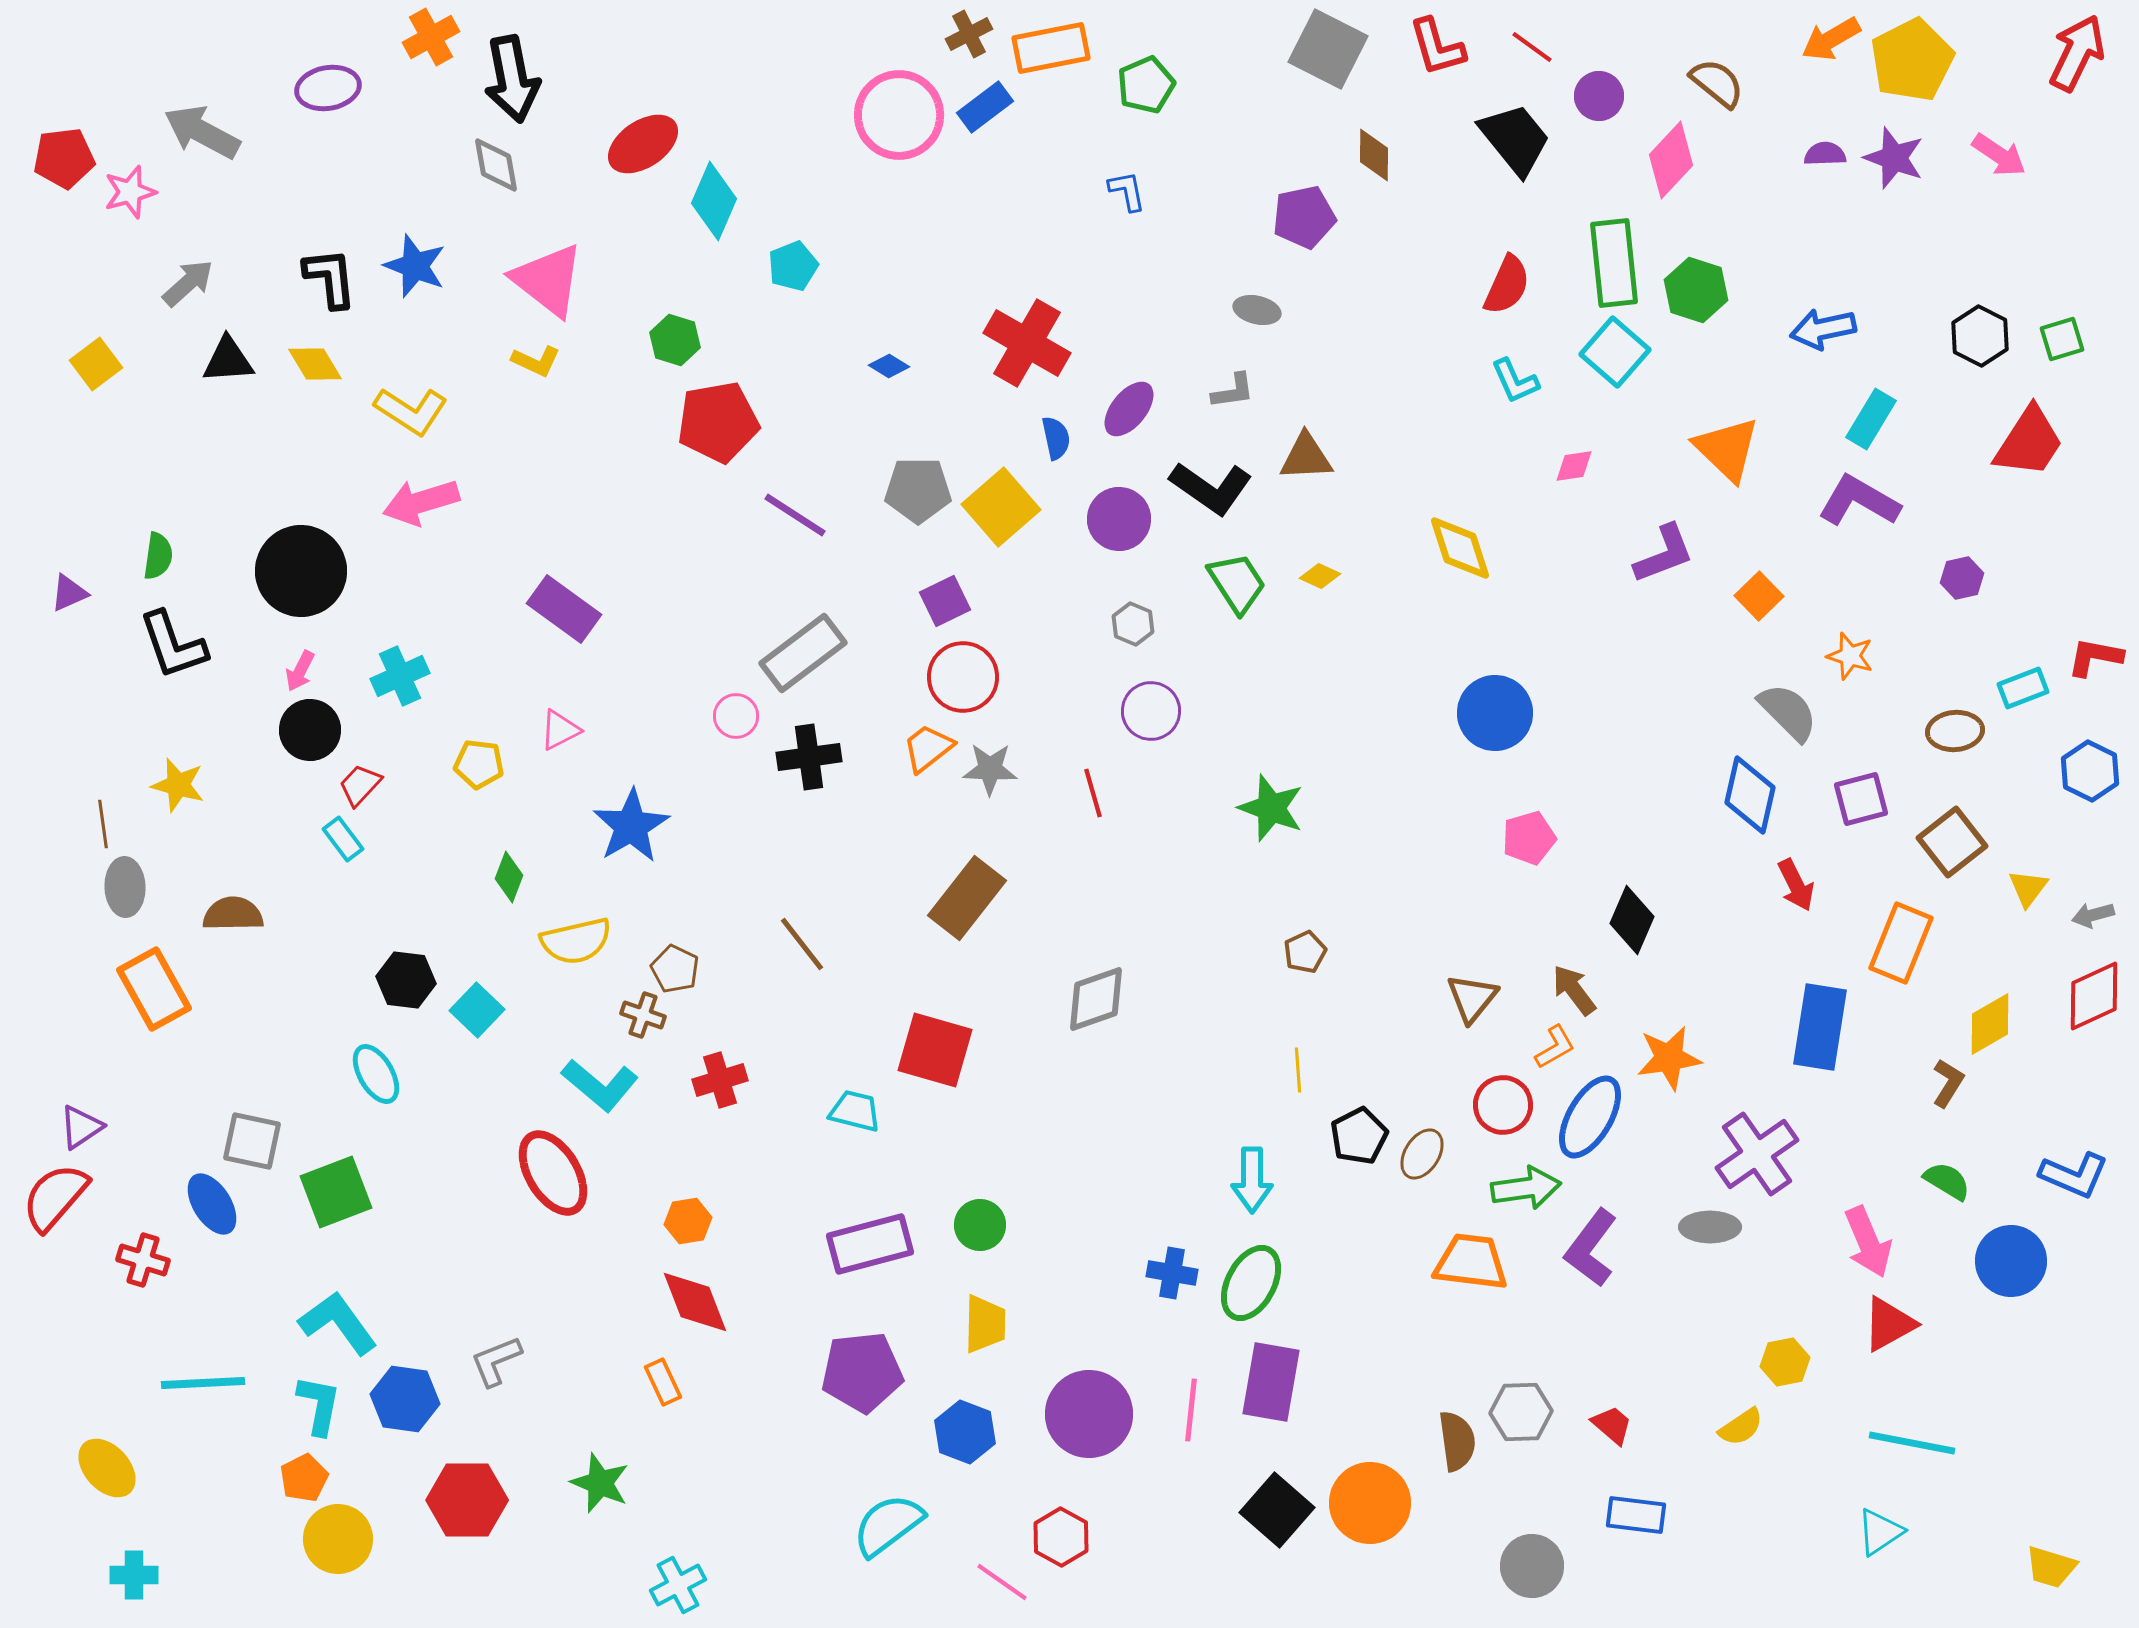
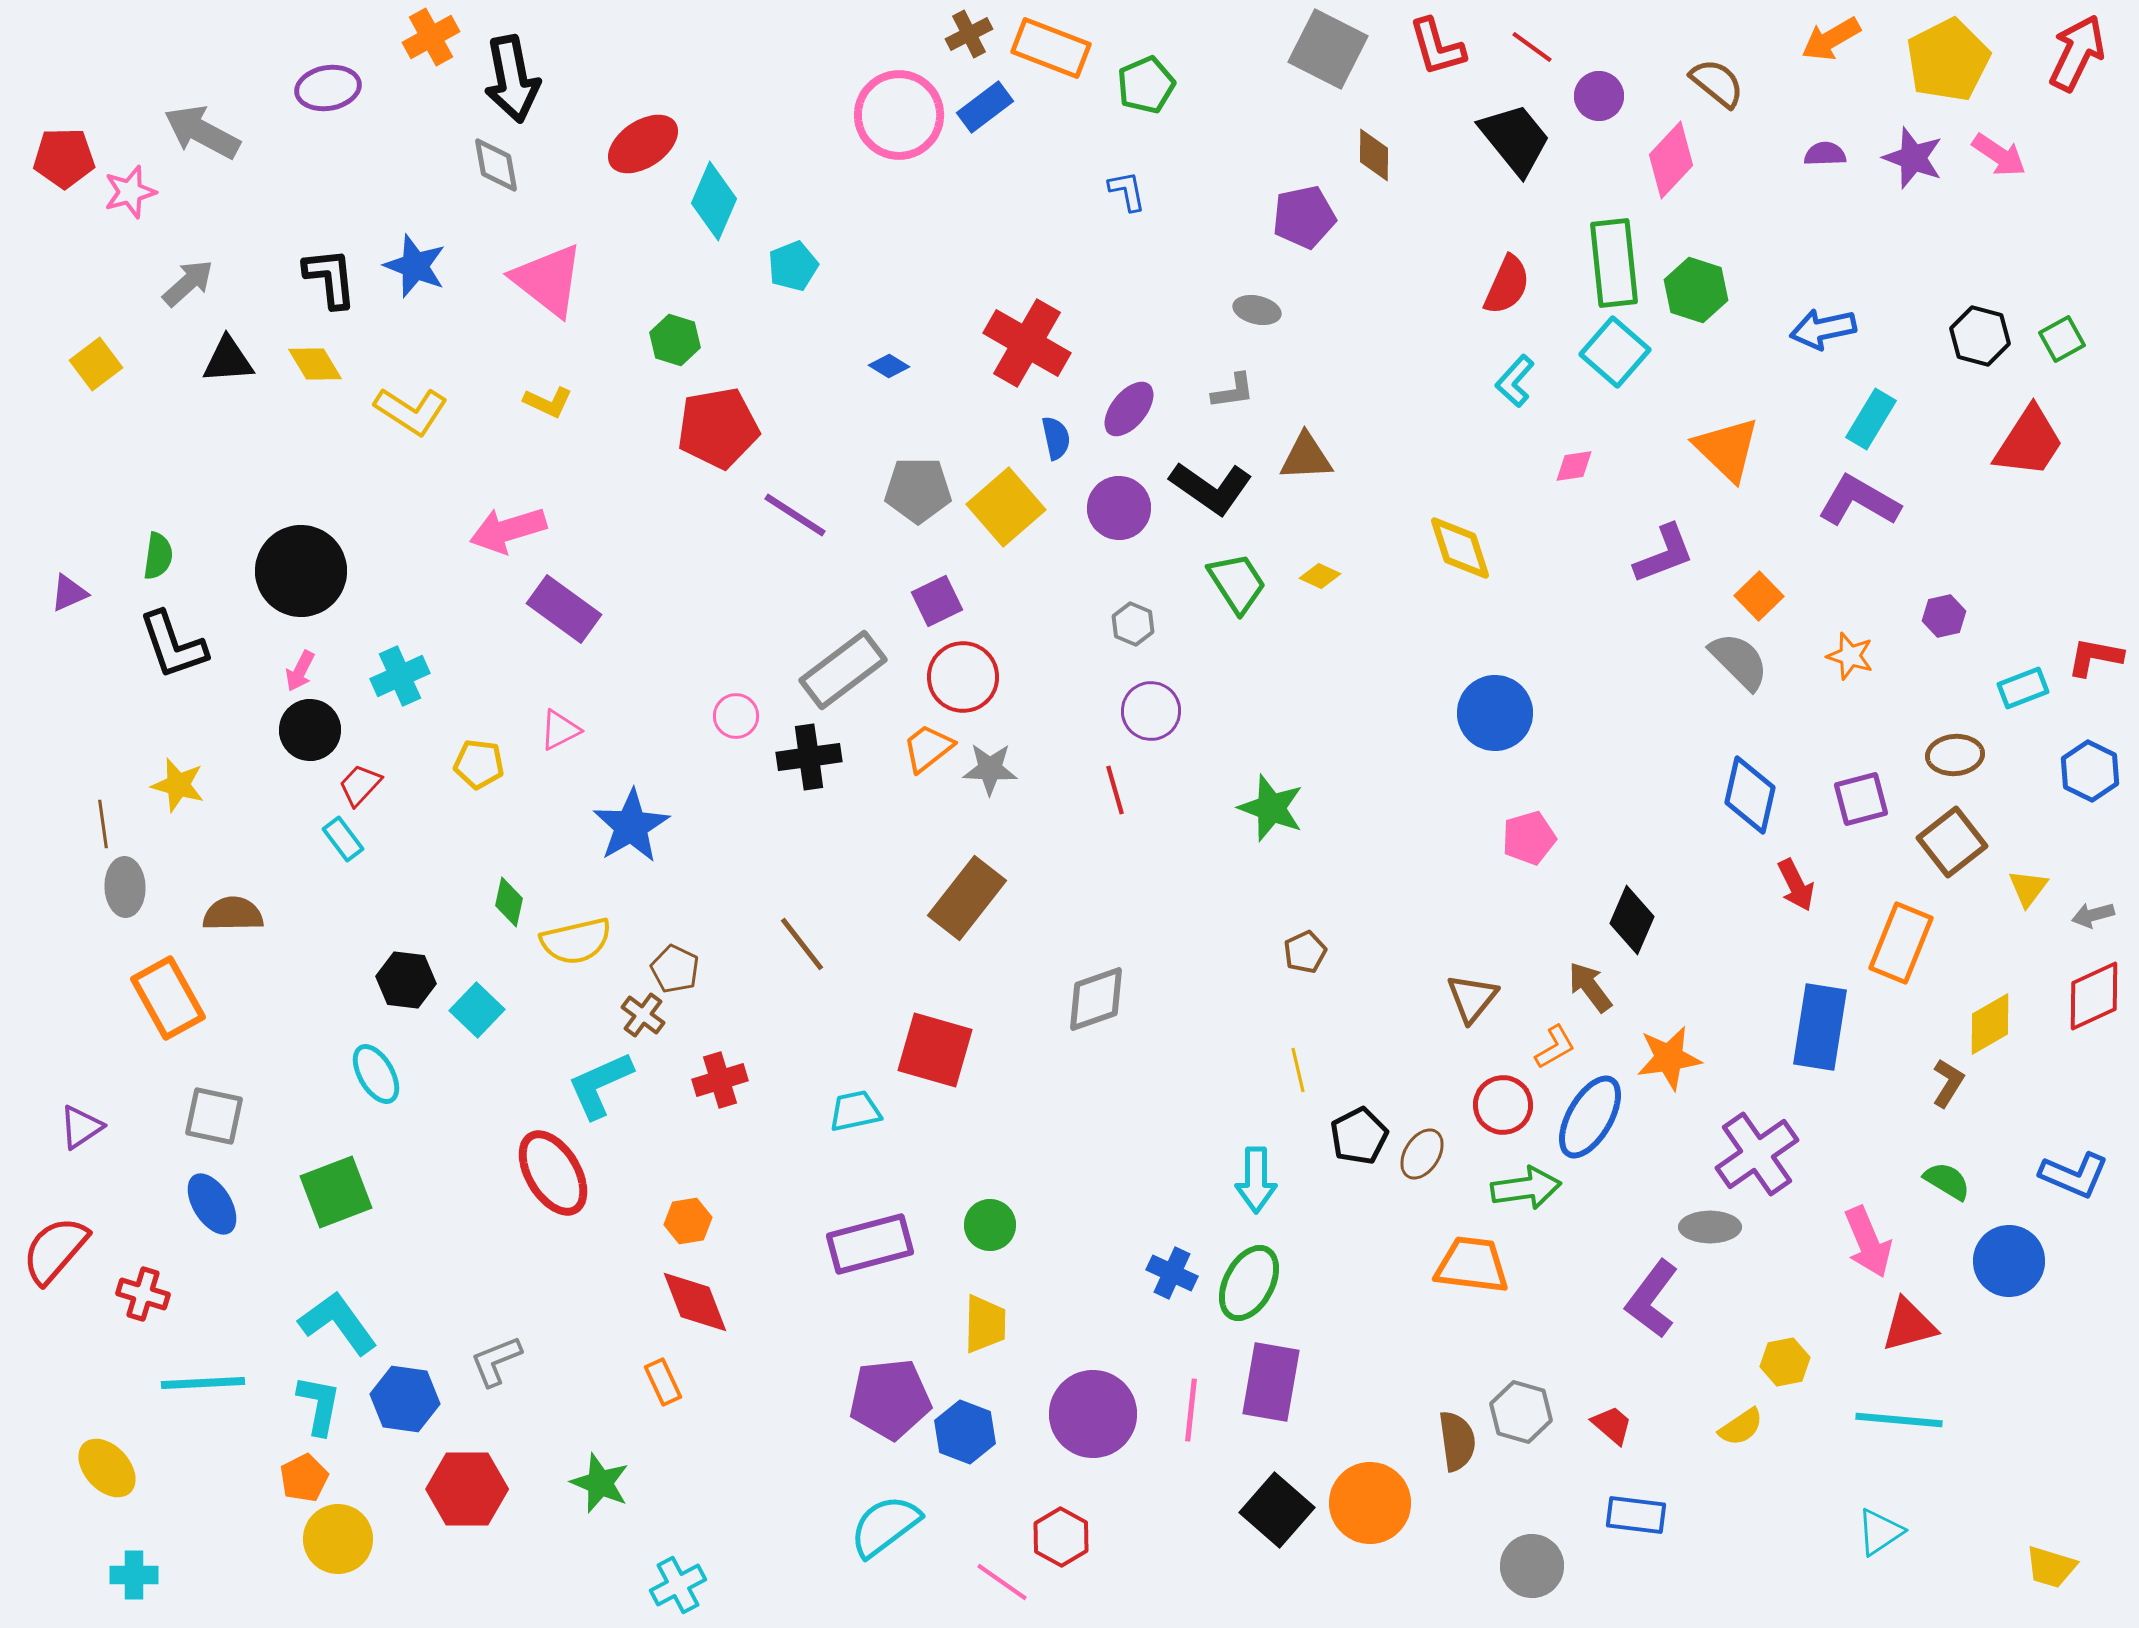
orange rectangle at (1051, 48): rotated 32 degrees clockwise
yellow pentagon at (1912, 60): moved 36 px right
red pentagon at (64, 158): rotated 6 degrees clockwise
purple star at (1894, 158): moved 19 px right
black hexagon at (1980, 336): rotated 12 degrees counterclockwise
green square at (2062, 339): rotated 12 degrees counterclockwise
yellow L-shape at (536, 361): moved 12 px right, 41 px down
cyan L-shape at (1515, 381): rotated 66 degrees clockwise
red pentagon at (718, 422): moved 6 px down
pink arrow at (421, 502): moved 87 px right, 28 px down
yellow square at (1001, 507): moved 5 px right
purple circle at (1119, 519): moved 11 px up
purple hexagon at (1962, 578): moved 18 px left, 38 px down
purple square at (945, 601): moved 8 px left
gray rectangle at (803, 653): moved 40 px right, 17 px down
gray semicircle at (1788, 712): moved 49 px left, 51 px up
brown ellipse at (1955, 731): moved 24 px down
red line at (1093, 793): moved 22 px right, 3 px up
green diamond at (509, 877): moved 25 px down; rotated 9 degrees counterclockwise
orange rectangle at (154, 989): moved 14 px right, 9 px down
brown arrow at (1574, 990): moved 16 px right, 3 px up
brown cross at (643, 1015): rotated 18 degrees clockwise
yellow line at (1298, 1070): rotated 9 degrees counterclockwise
cyan L-shape at (600, 1085): rotated 116 degrees clockwise
cyan trapezoid at (855, 1111): rotated 26 degrees counterclockwise
gray square at (252, 1141): moved 38 px left, 25 px up
cyan arrow at (1252, 1180): moved 4 px right
red semicircle at (55, 1197): moved 53 px down
green circle at (980, 1225): moved 10 px right
purple L-shape at (1591, 1248): moved 61 px right, 51 px down
red cross at (143, 1260): moved 34 px down
blue circle at (2011, 1261): moved 2 px left
orange trapezoid at (1471, 1262): moved 1 px right, 3 px down
blue cross at (1172, 1273): rotated 15 degrees clockwise
green ellipse at (1251, 1283): moved 2 px left
red triangle at (1889, 1324): moved 20 px right, 1 px down; rotated 14 degrees clockwise
purple pentagon at (862, 1372): moved 28 px right, 27 px down
gray hexagon at (1521, 1412): rotated 18 degrees clockwise
purple circle at (1089, 1414): moved 4 px right
cyan line at (1912, 1443): moved 13 px left, 23 px up; rotated 6 degrees counterclockwise
red hexagon at (467, 1500): moved 11 px up
cyan semicircle at (888, 1525): moved 3 px left, 1 px down
